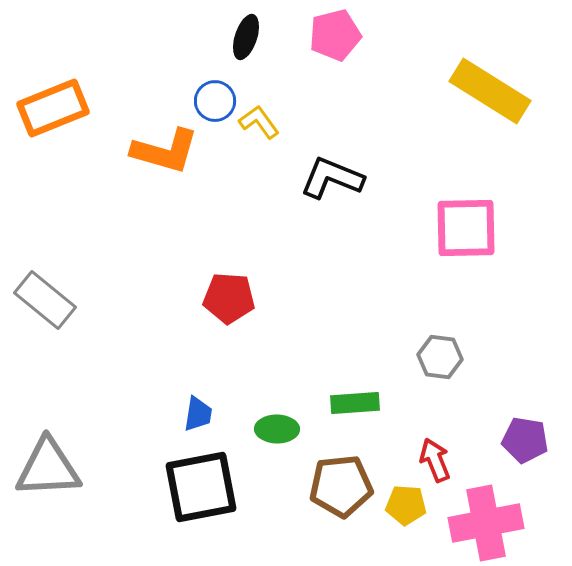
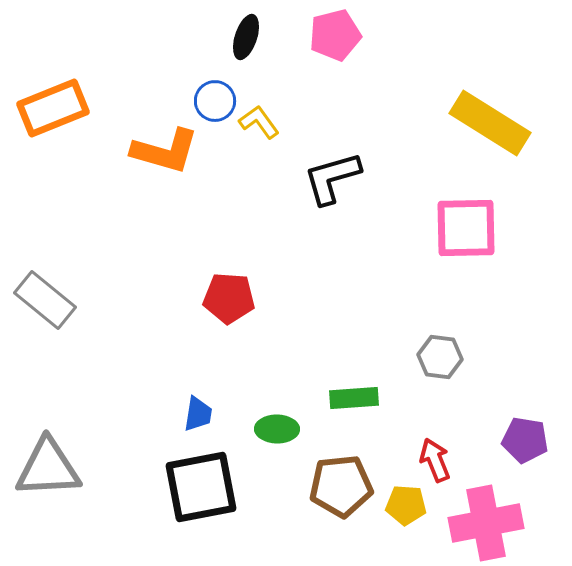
yellow rectangle: moved 32 px down
black L-shape: rotated 38 degrees counterclockwise
green rectangle: moved 1 px left, 5 px up
